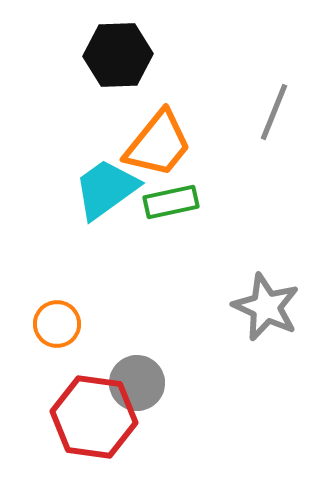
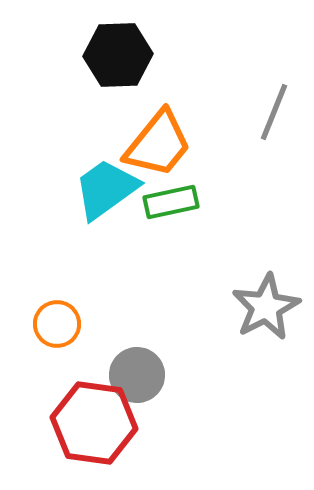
gray star: rotated 20 degrees clockwise
gray circle: moved 8 px up
red hexagon: moved 6 px down
